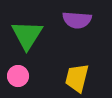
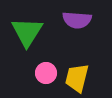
green triangle: moved 3 px up
pink circle: moved 28 px right, 3 px up
